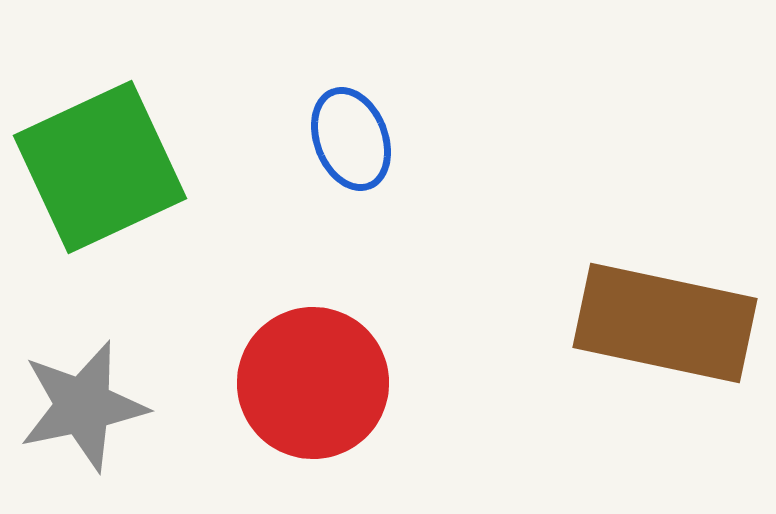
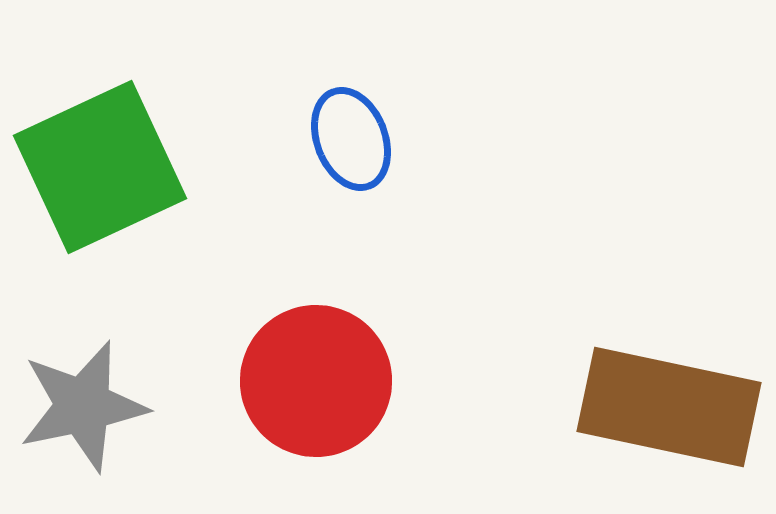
brown rectangle: moved 4 px right, 84 px down
red circle: moved 3 px right, 2 px up
